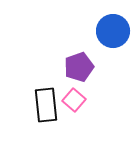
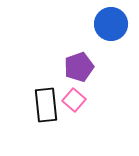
blue circle: moved 2 px left, 7 px up
